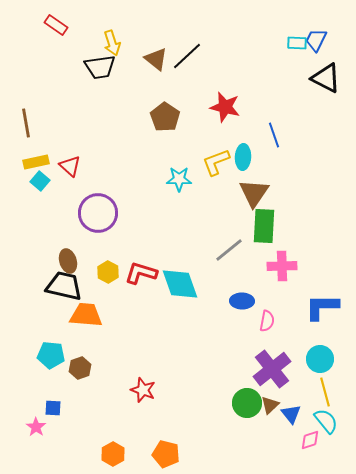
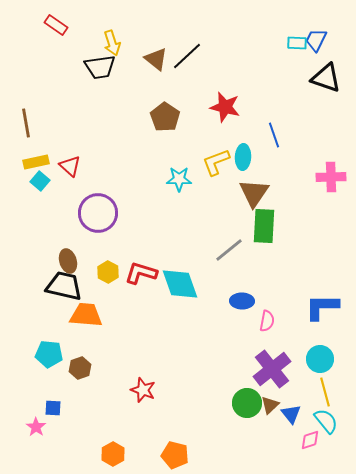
black triangle at (326, 78): rotated 8 degrees counterclockwise
pink cross at (282, 266): moved 49 px right, 89 px up
cyan pentagon at (51, 355): moved 2 px left, 1 px up
orange pentagon at (166, 454): moved 9 px right, 1 px down
